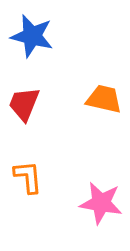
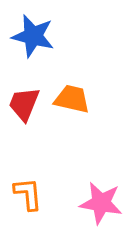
blue star: moved 1 px right
orange trapezoid: moved 32 px left
orange L-shape: moved 17 px down
